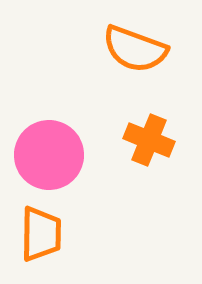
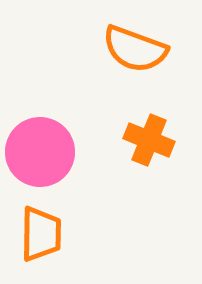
pink circle: moved 9 px left, 3 px up
